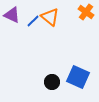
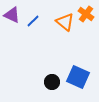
orange cross: moved 2 px down
orange triangle: moved 15 px right, 5 px down
